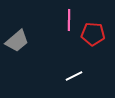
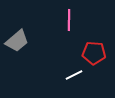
red pentagon: moved 1 px right, 19 px down
white line: moved 1 px up
